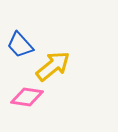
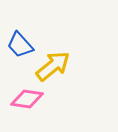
pink diamond: moved 2 px down
